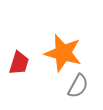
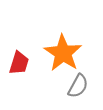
orange star: rotated 18 degrees clockwise
